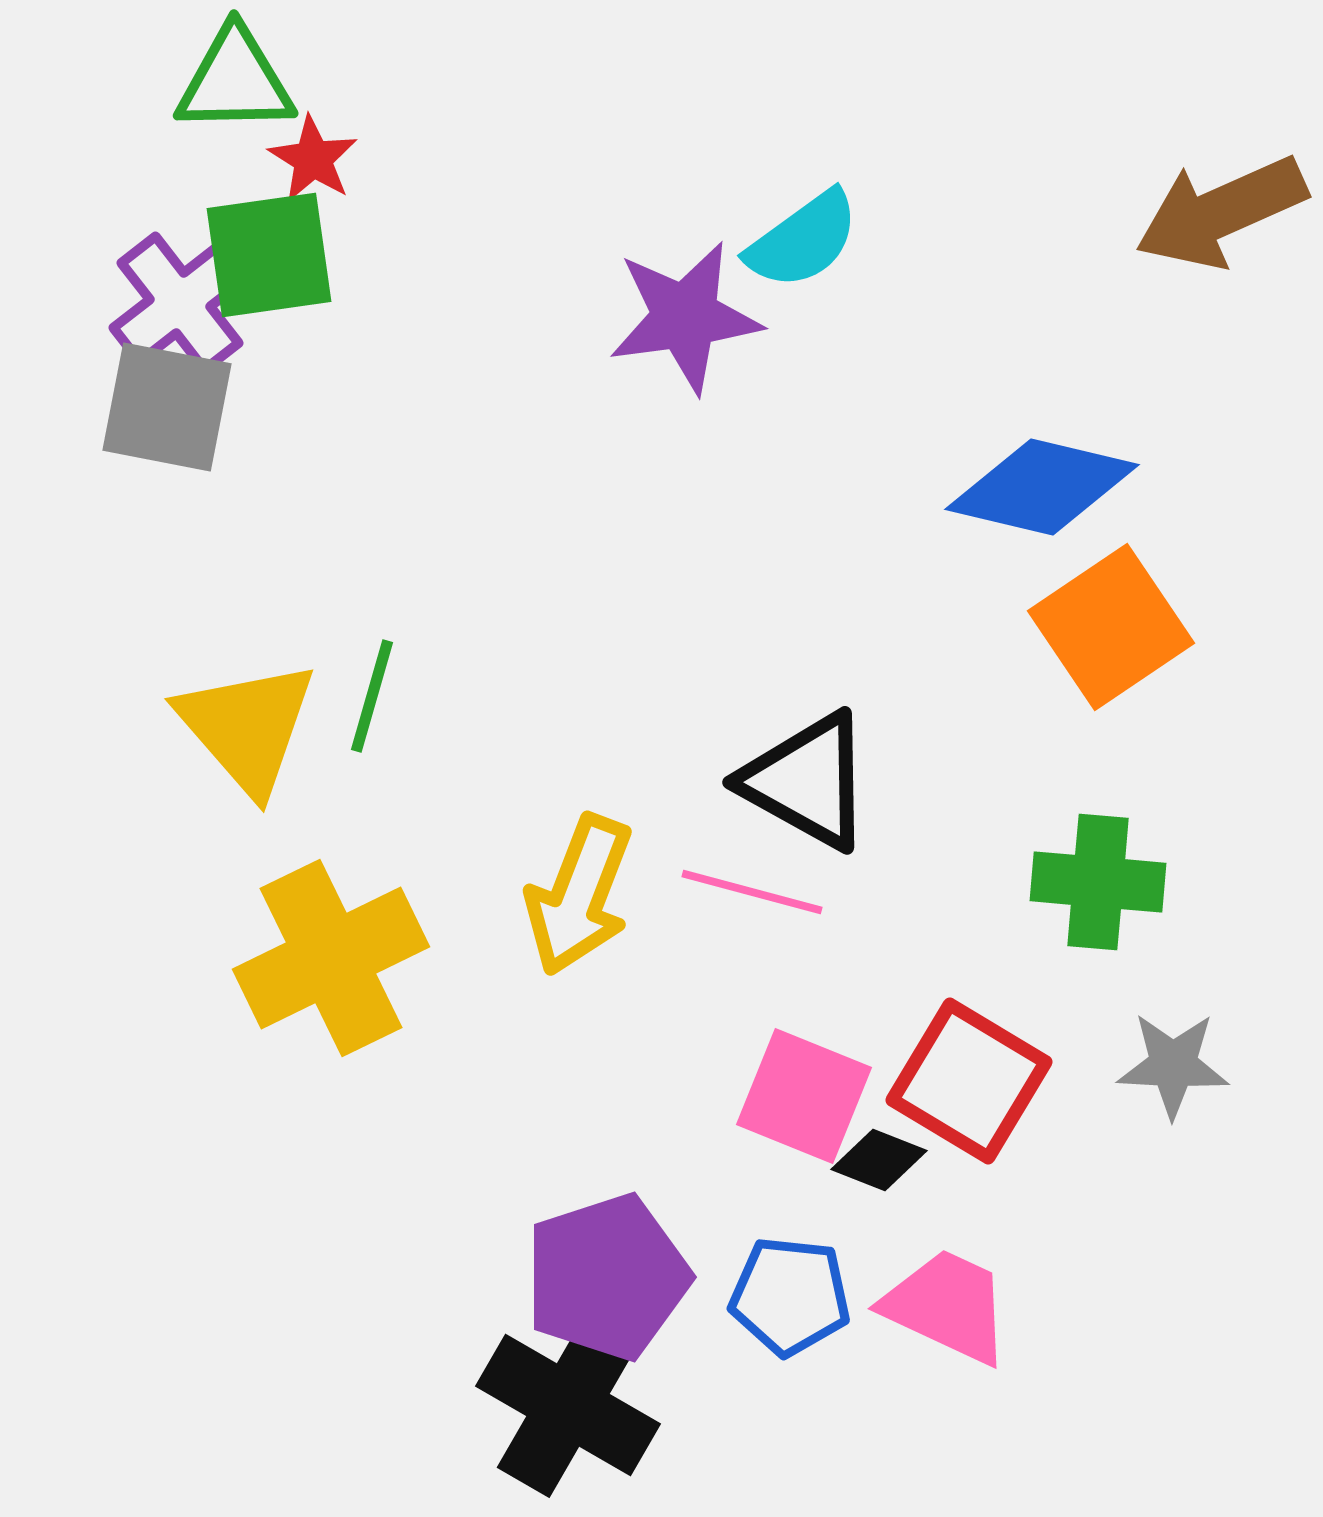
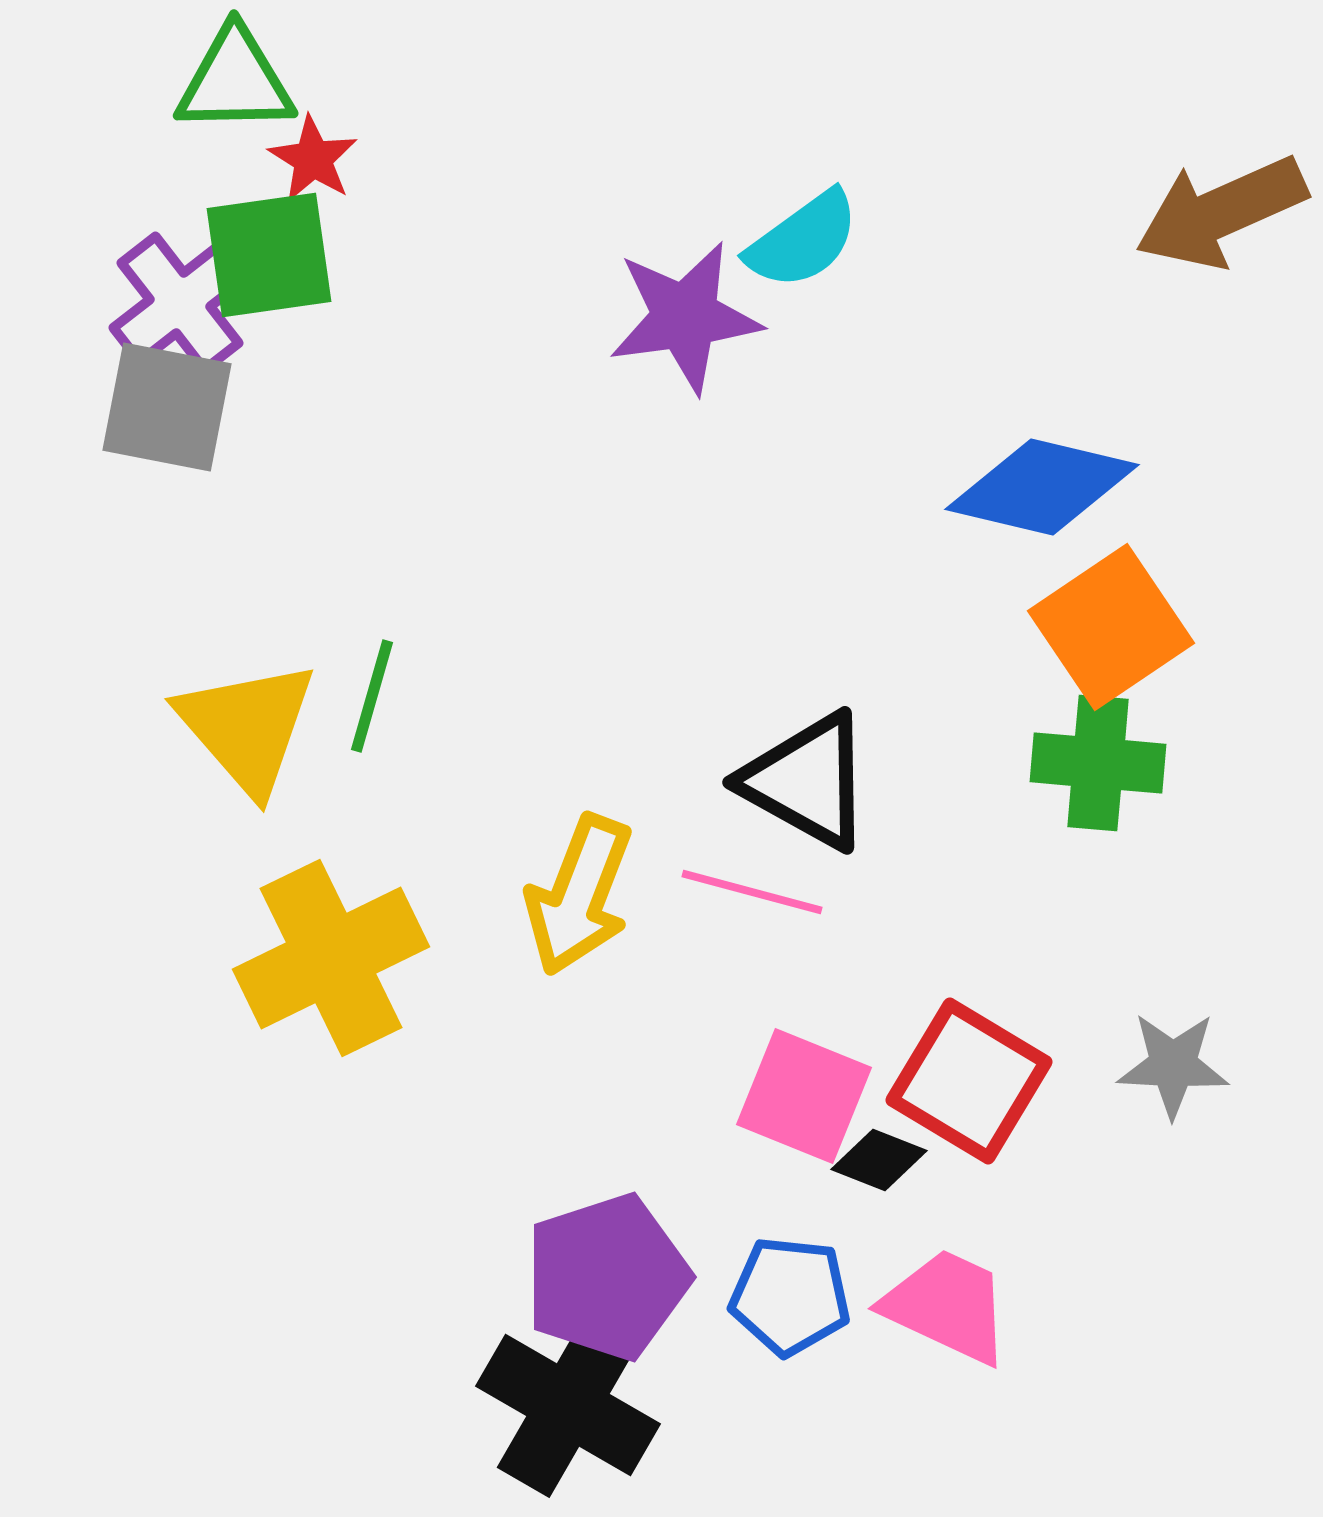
green cross: moved 119 px up
